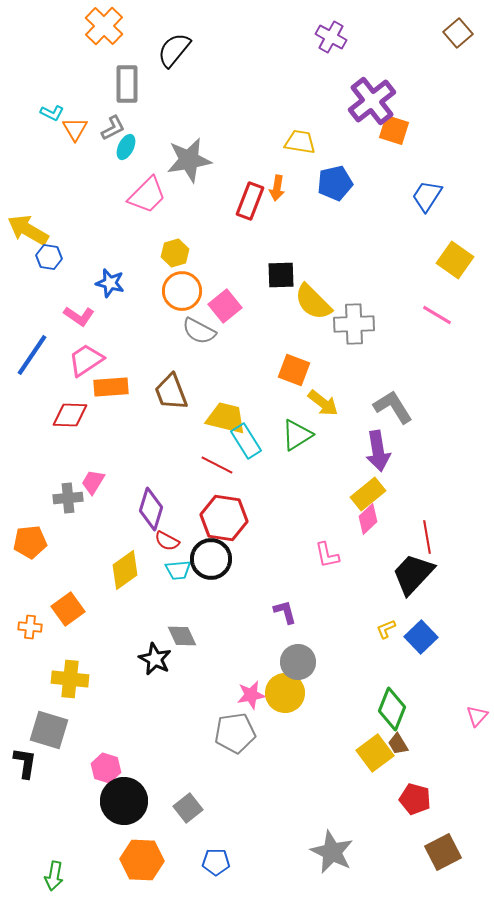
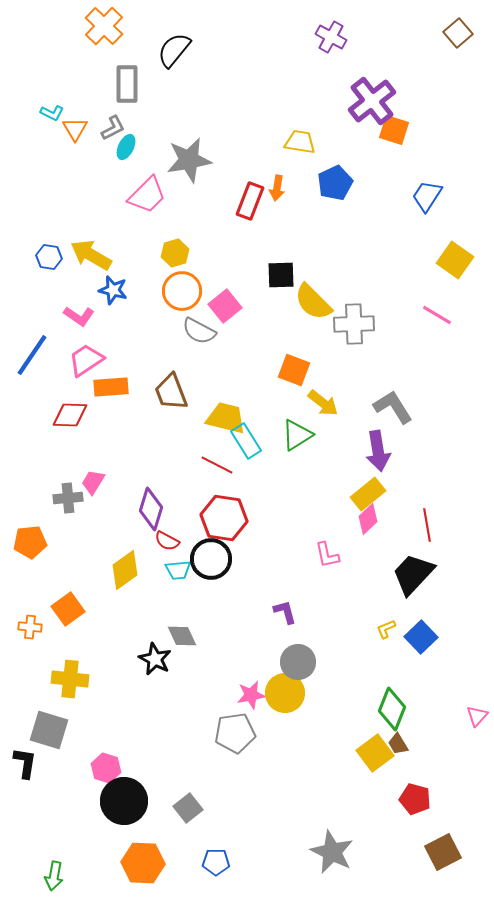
blue pentagon at (335, 183): rotated 12 degrees counterclockwise
yellow arrow at (28, 230): moved 63 px right, 25 px down
blue star at (110, 283): moved 3 px right, 7 px down
red line at (427, 537): moved 12 px up
orange hexagon at (142, 860): moved 1 px right, 3 px down
